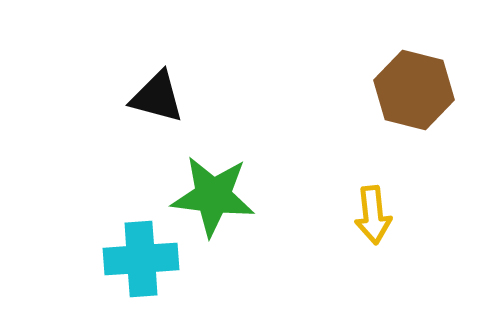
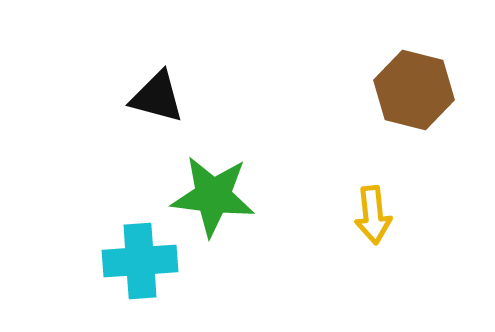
cyan cross: moved 1 px left, 2 px down
